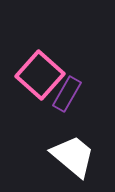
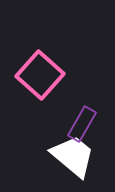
purple rectangle: moved 15 px right, 30 px down
